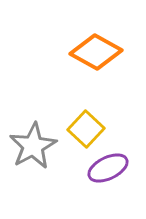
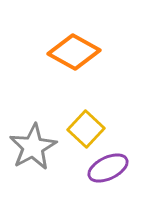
orange diamond: moved 22 px left
gray star: moved 1 px down
